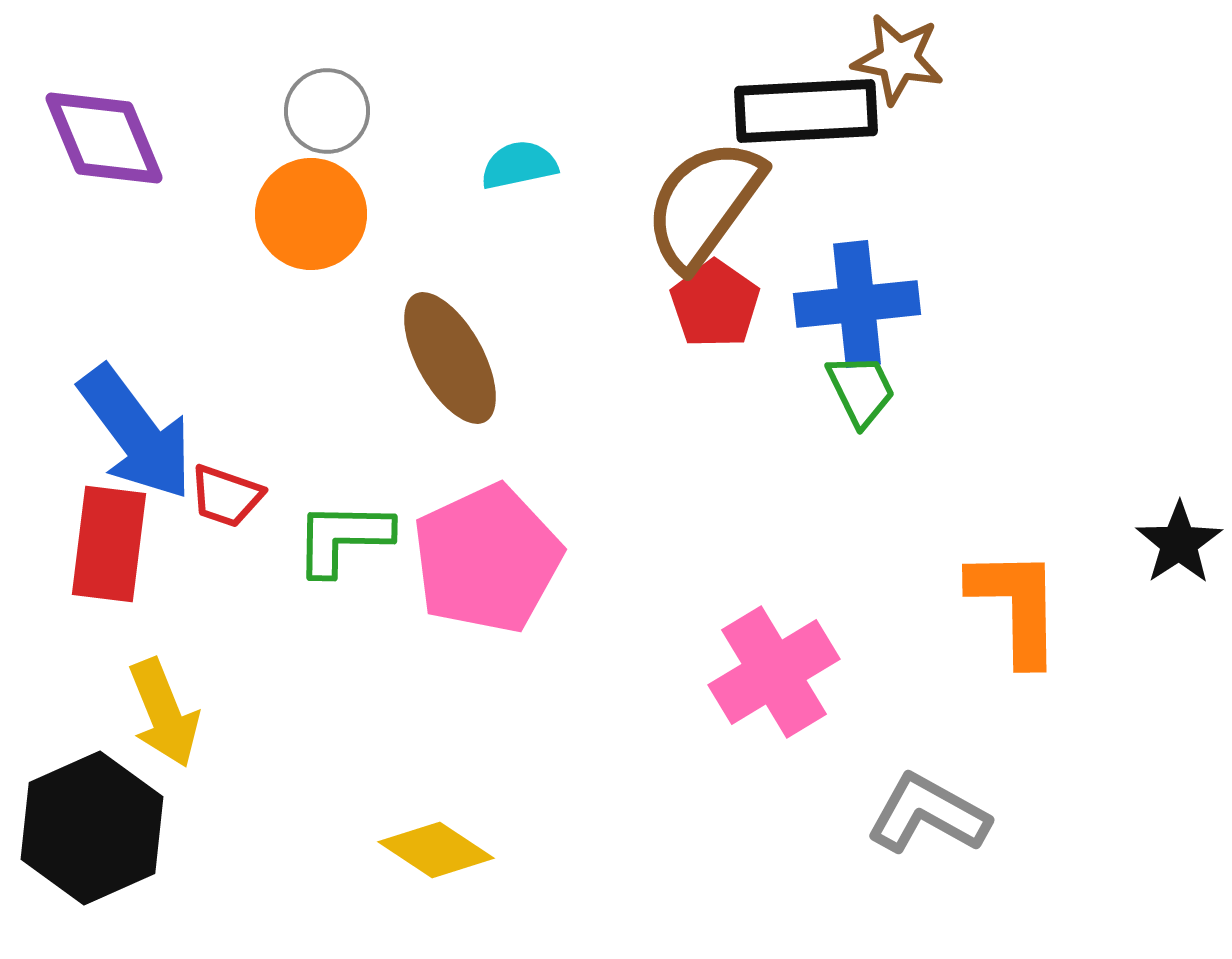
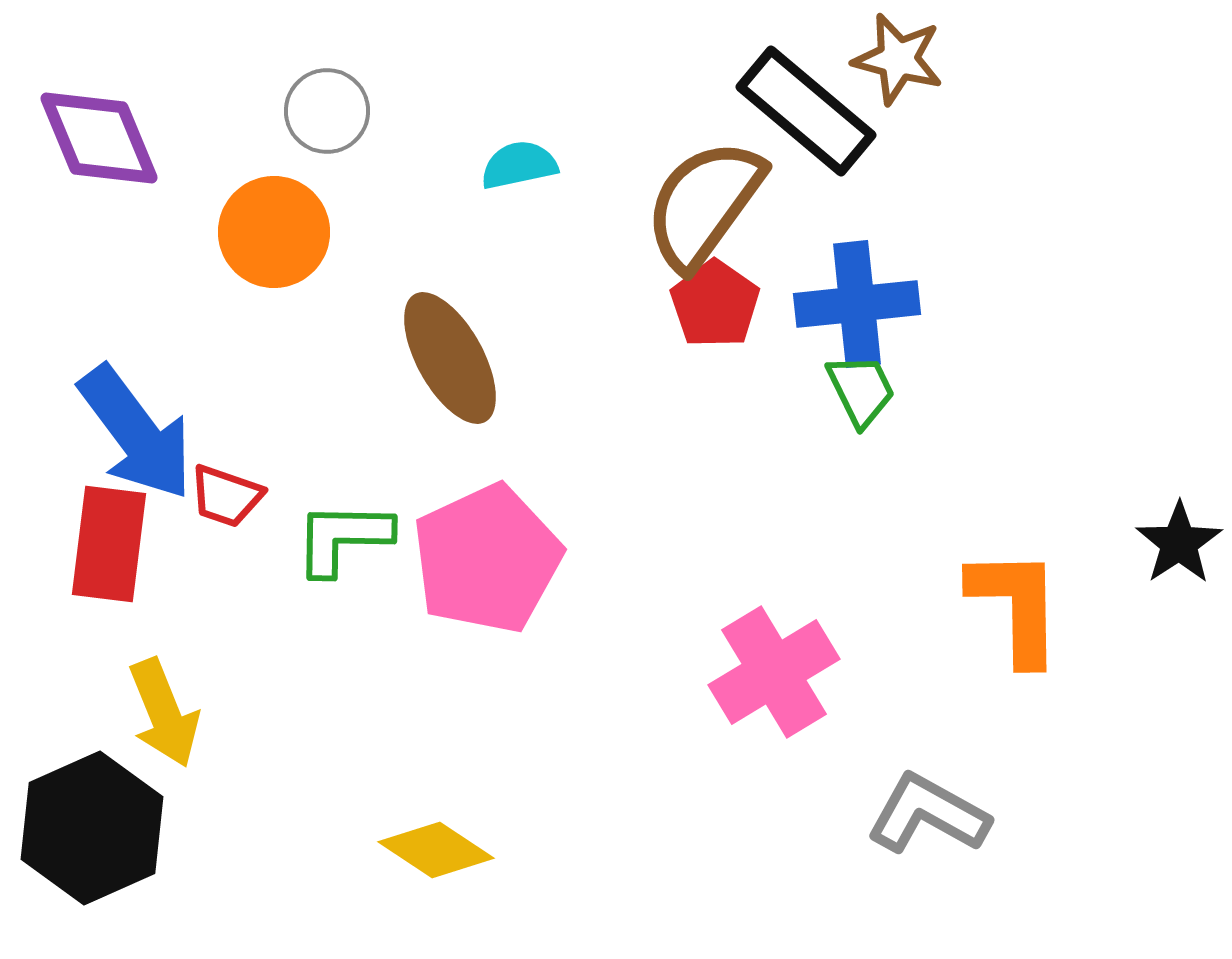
brown star: rotated 4 degrees clockwise
black rectangle: rotated 43 degrees clockwise
purple diamond: moved 5 px left
orange circle: moved 37 px left, 18 px down
